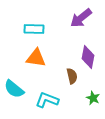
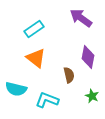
purple arrow: rotated 75 degrees clockwise
cyan rectangle: rotated 36 degrees counterclockwise
orange triangle: rotated 30 degrees clockwise
brown semicircle: moved 3 px left, 1 px up
cyan semicircle: moved 2 px right; rotated 25 degrees counterclockwise
green star: moved 1 px left, 2 px up
